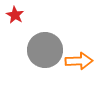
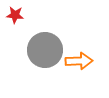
red star: rotated 24 degrees counterclockwise
